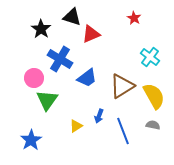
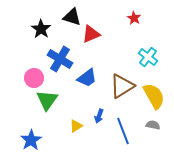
cyan cross: moved 2 px left
